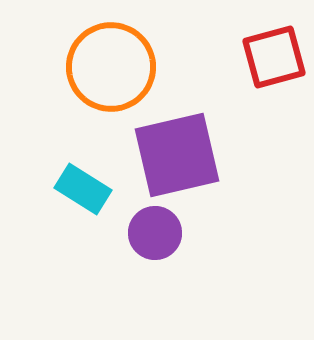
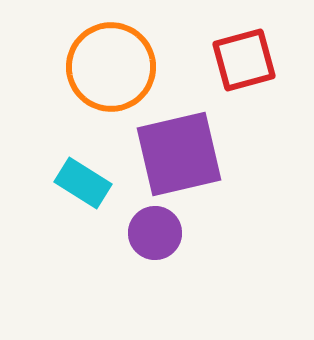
red square: moved 30 px left, 3 px down
purple square: moved 2 px right, 1 px up
cyan rectangle: moved 6 px up
